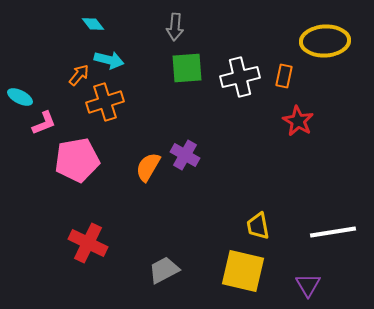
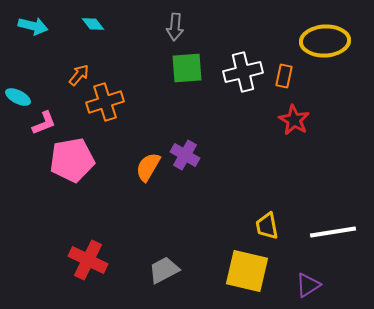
cyan arrow: moved 76 px left, 34 px up
white cross: moved 3 px right, 5 px up
cyan ellipse: moved 2 px left
red star: moved 4 px left, 1 px up
pink pentagon: moved 5 px left
yellow trapezoid: moved 9 px right
red cross: moved 17 px down
yellow square: moved 4 px right
purple triangle: rotated 28 degrees clockwise
